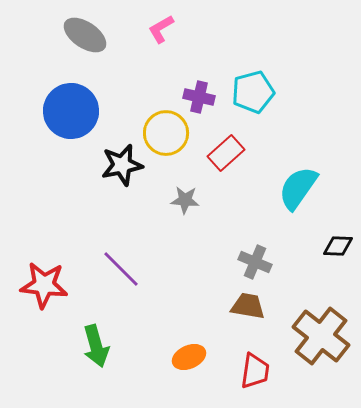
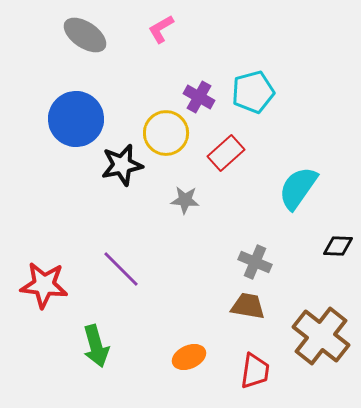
purple cross: rotated 16 degrees clockwise
blue circle: moved 5 px right, 8 px down
